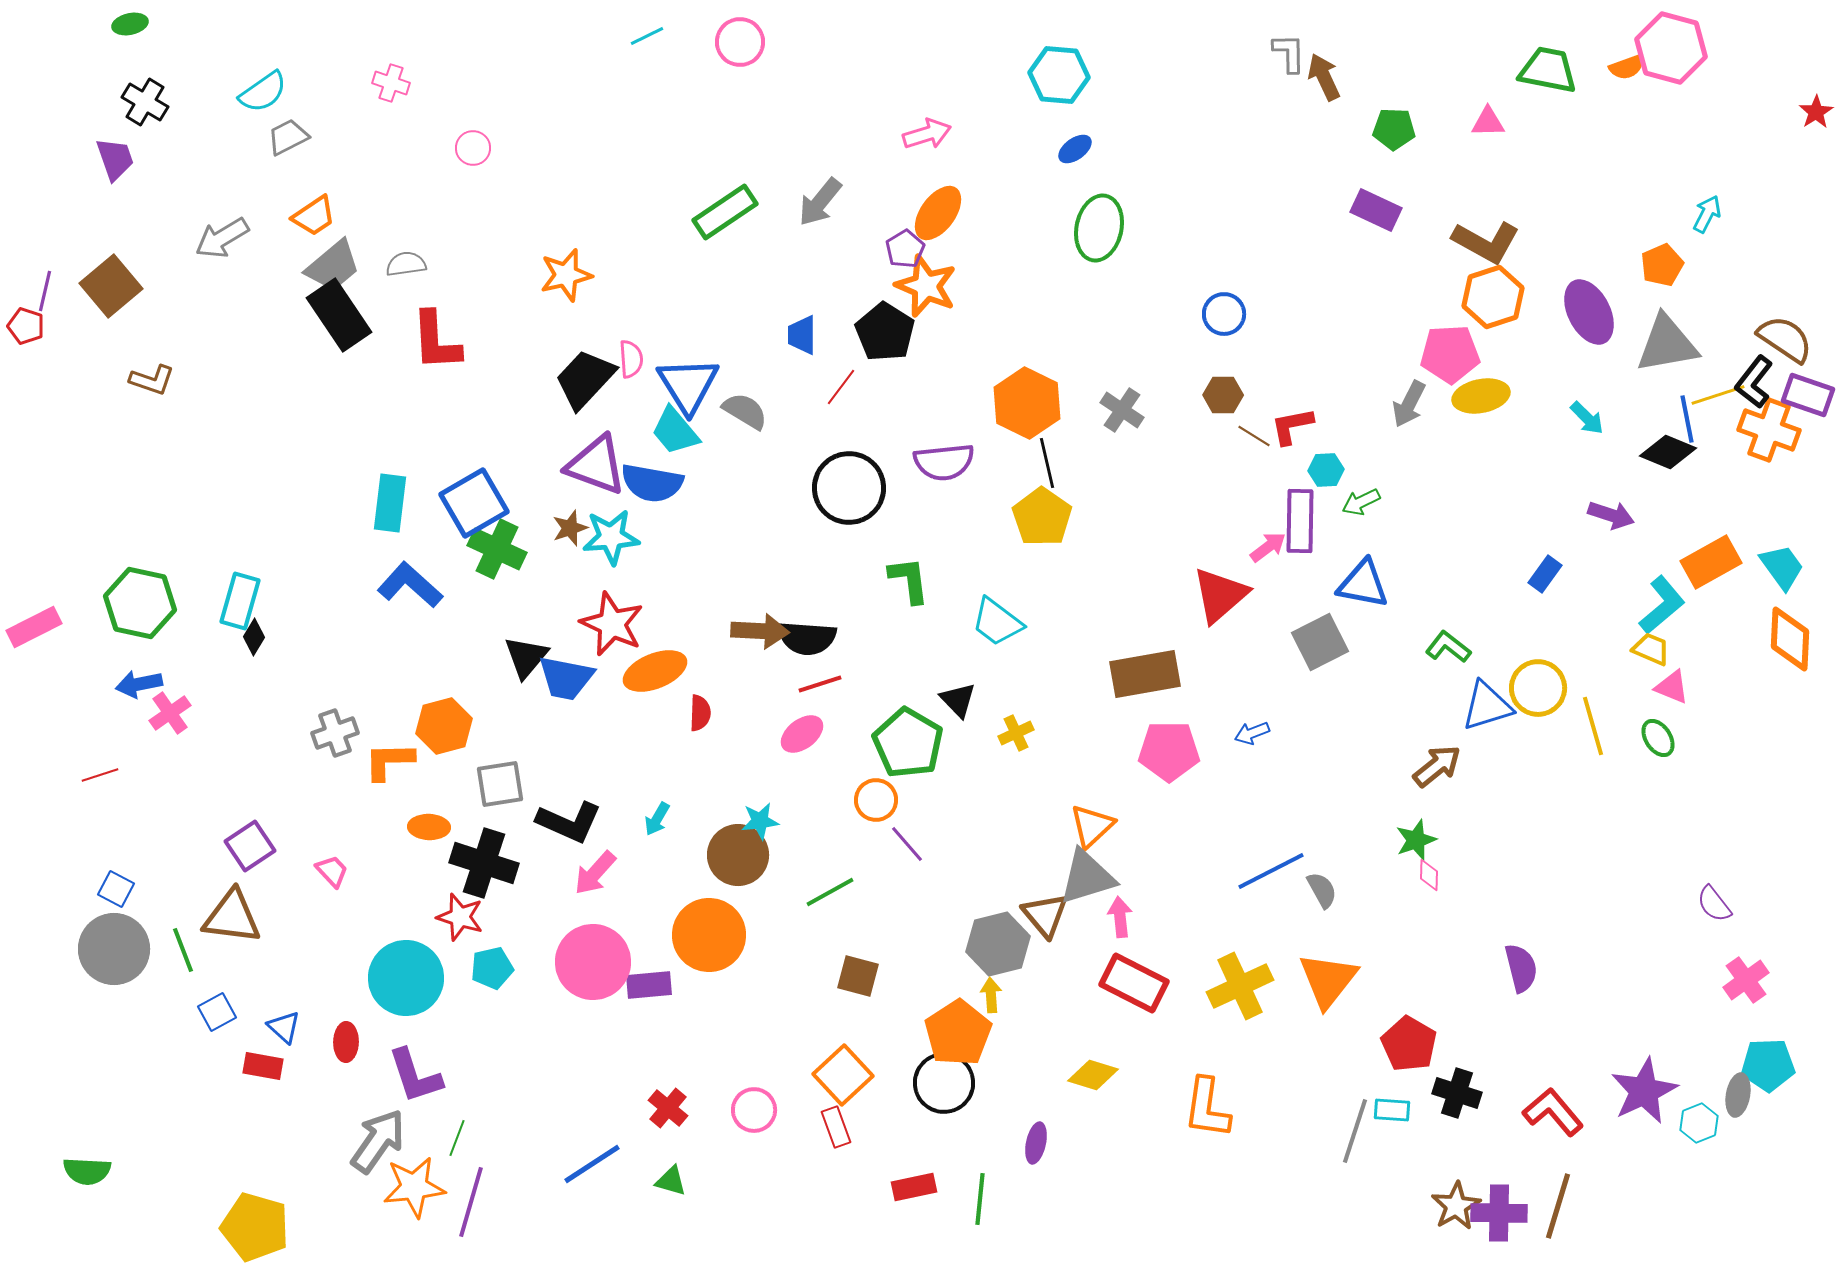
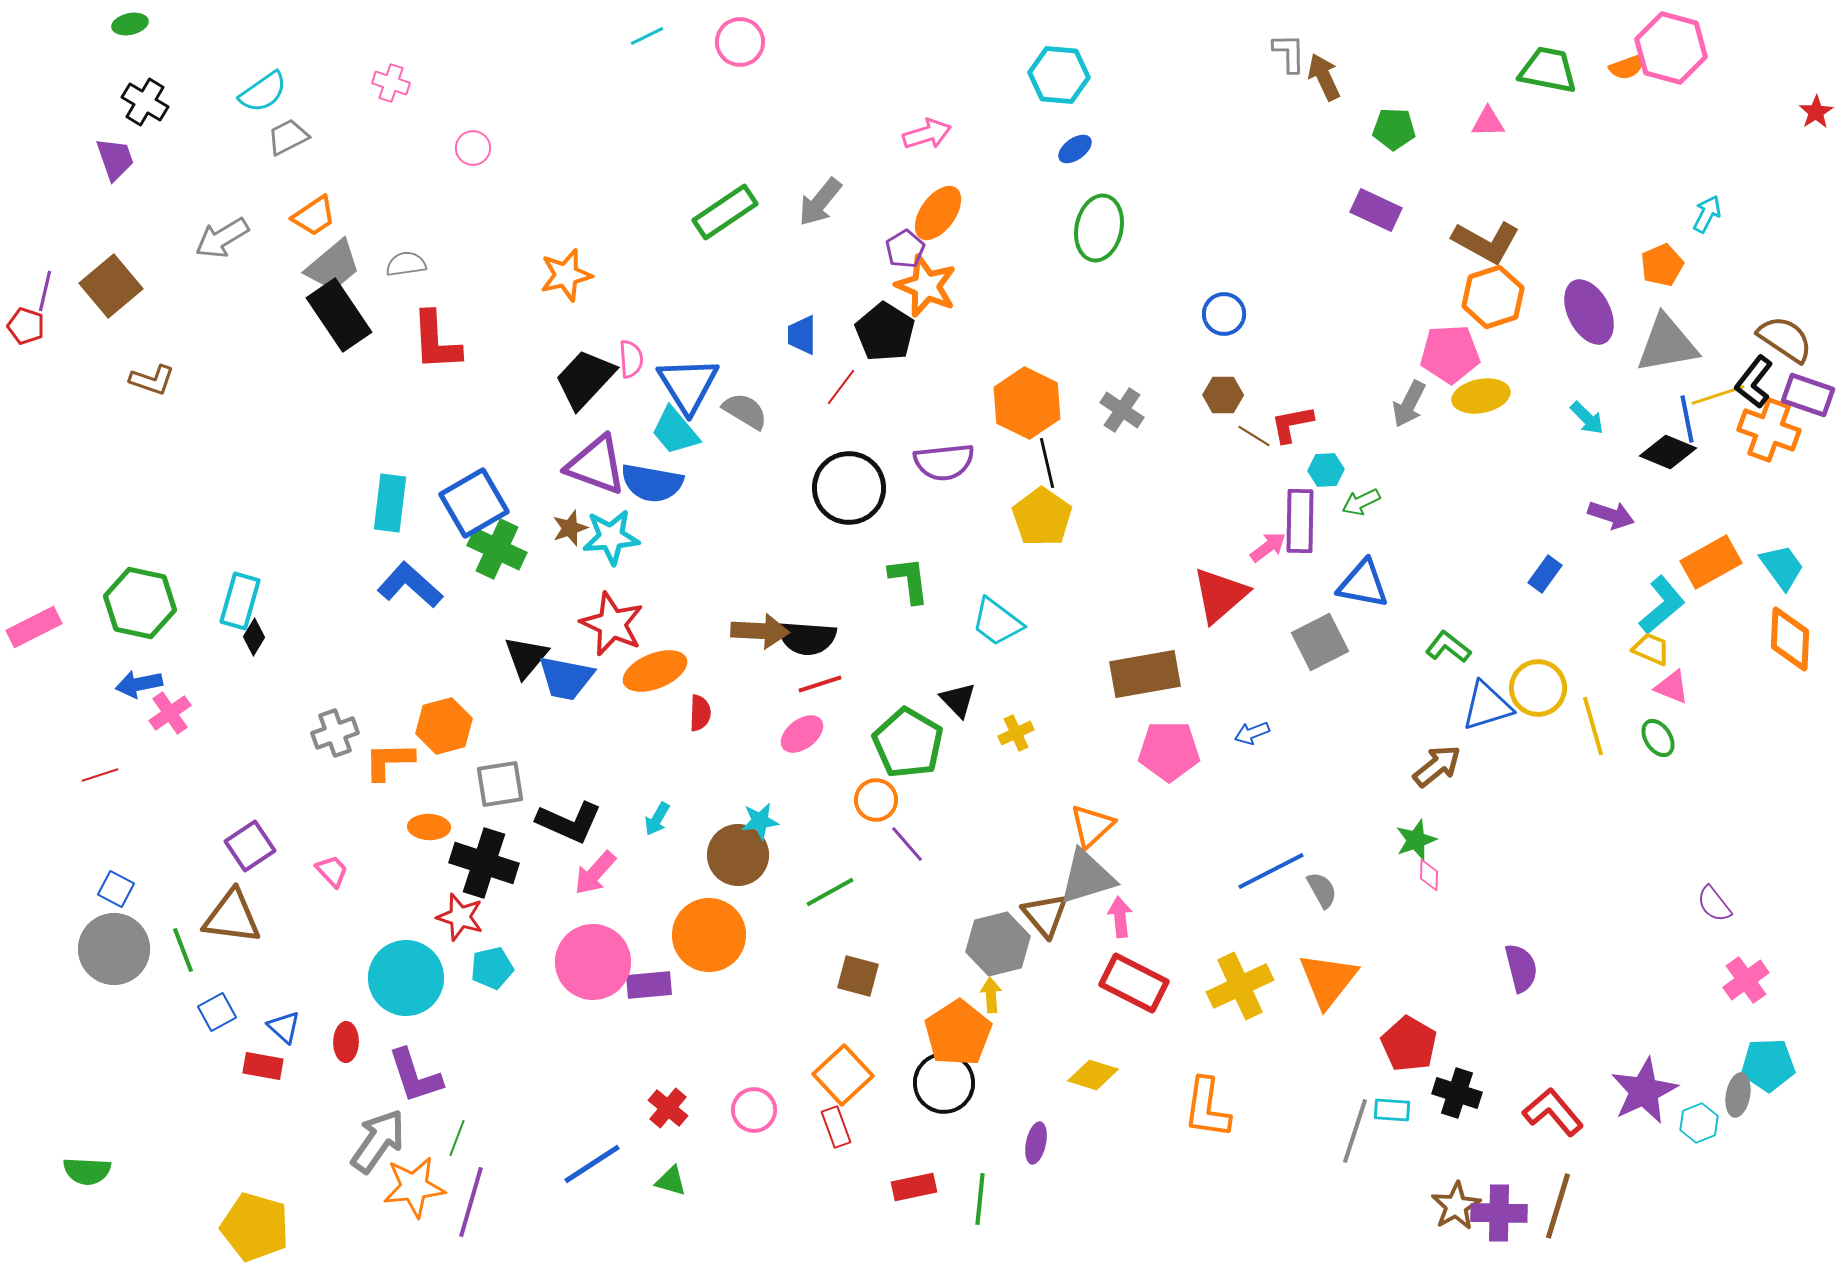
red L-shape at (1292, 426): moved 2 px up
